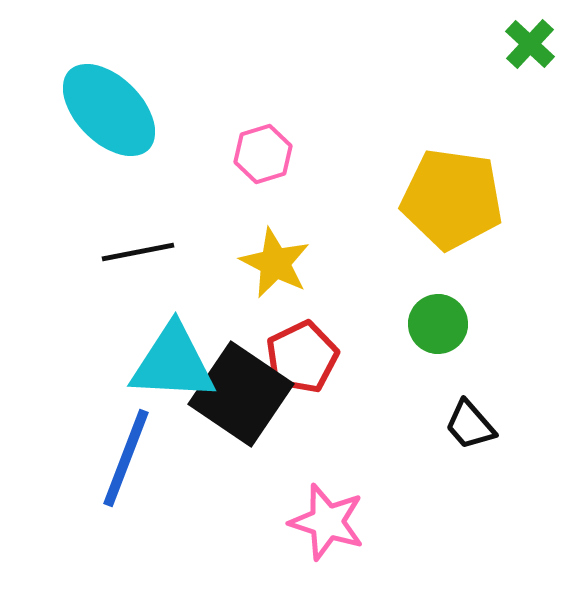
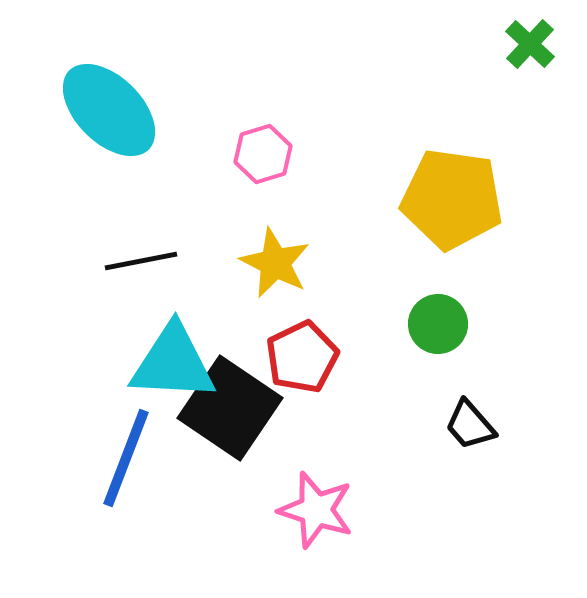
black line: moved 3 px right, 9 px down
black square: moved 11 px left, 14 px down
pink star: moved 11 px left, 12 px up
